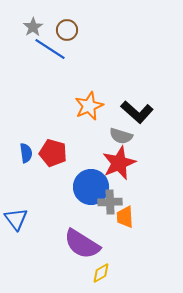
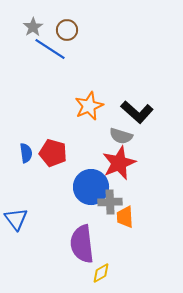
purple semicircle: rotated 51 degrees clockwise
